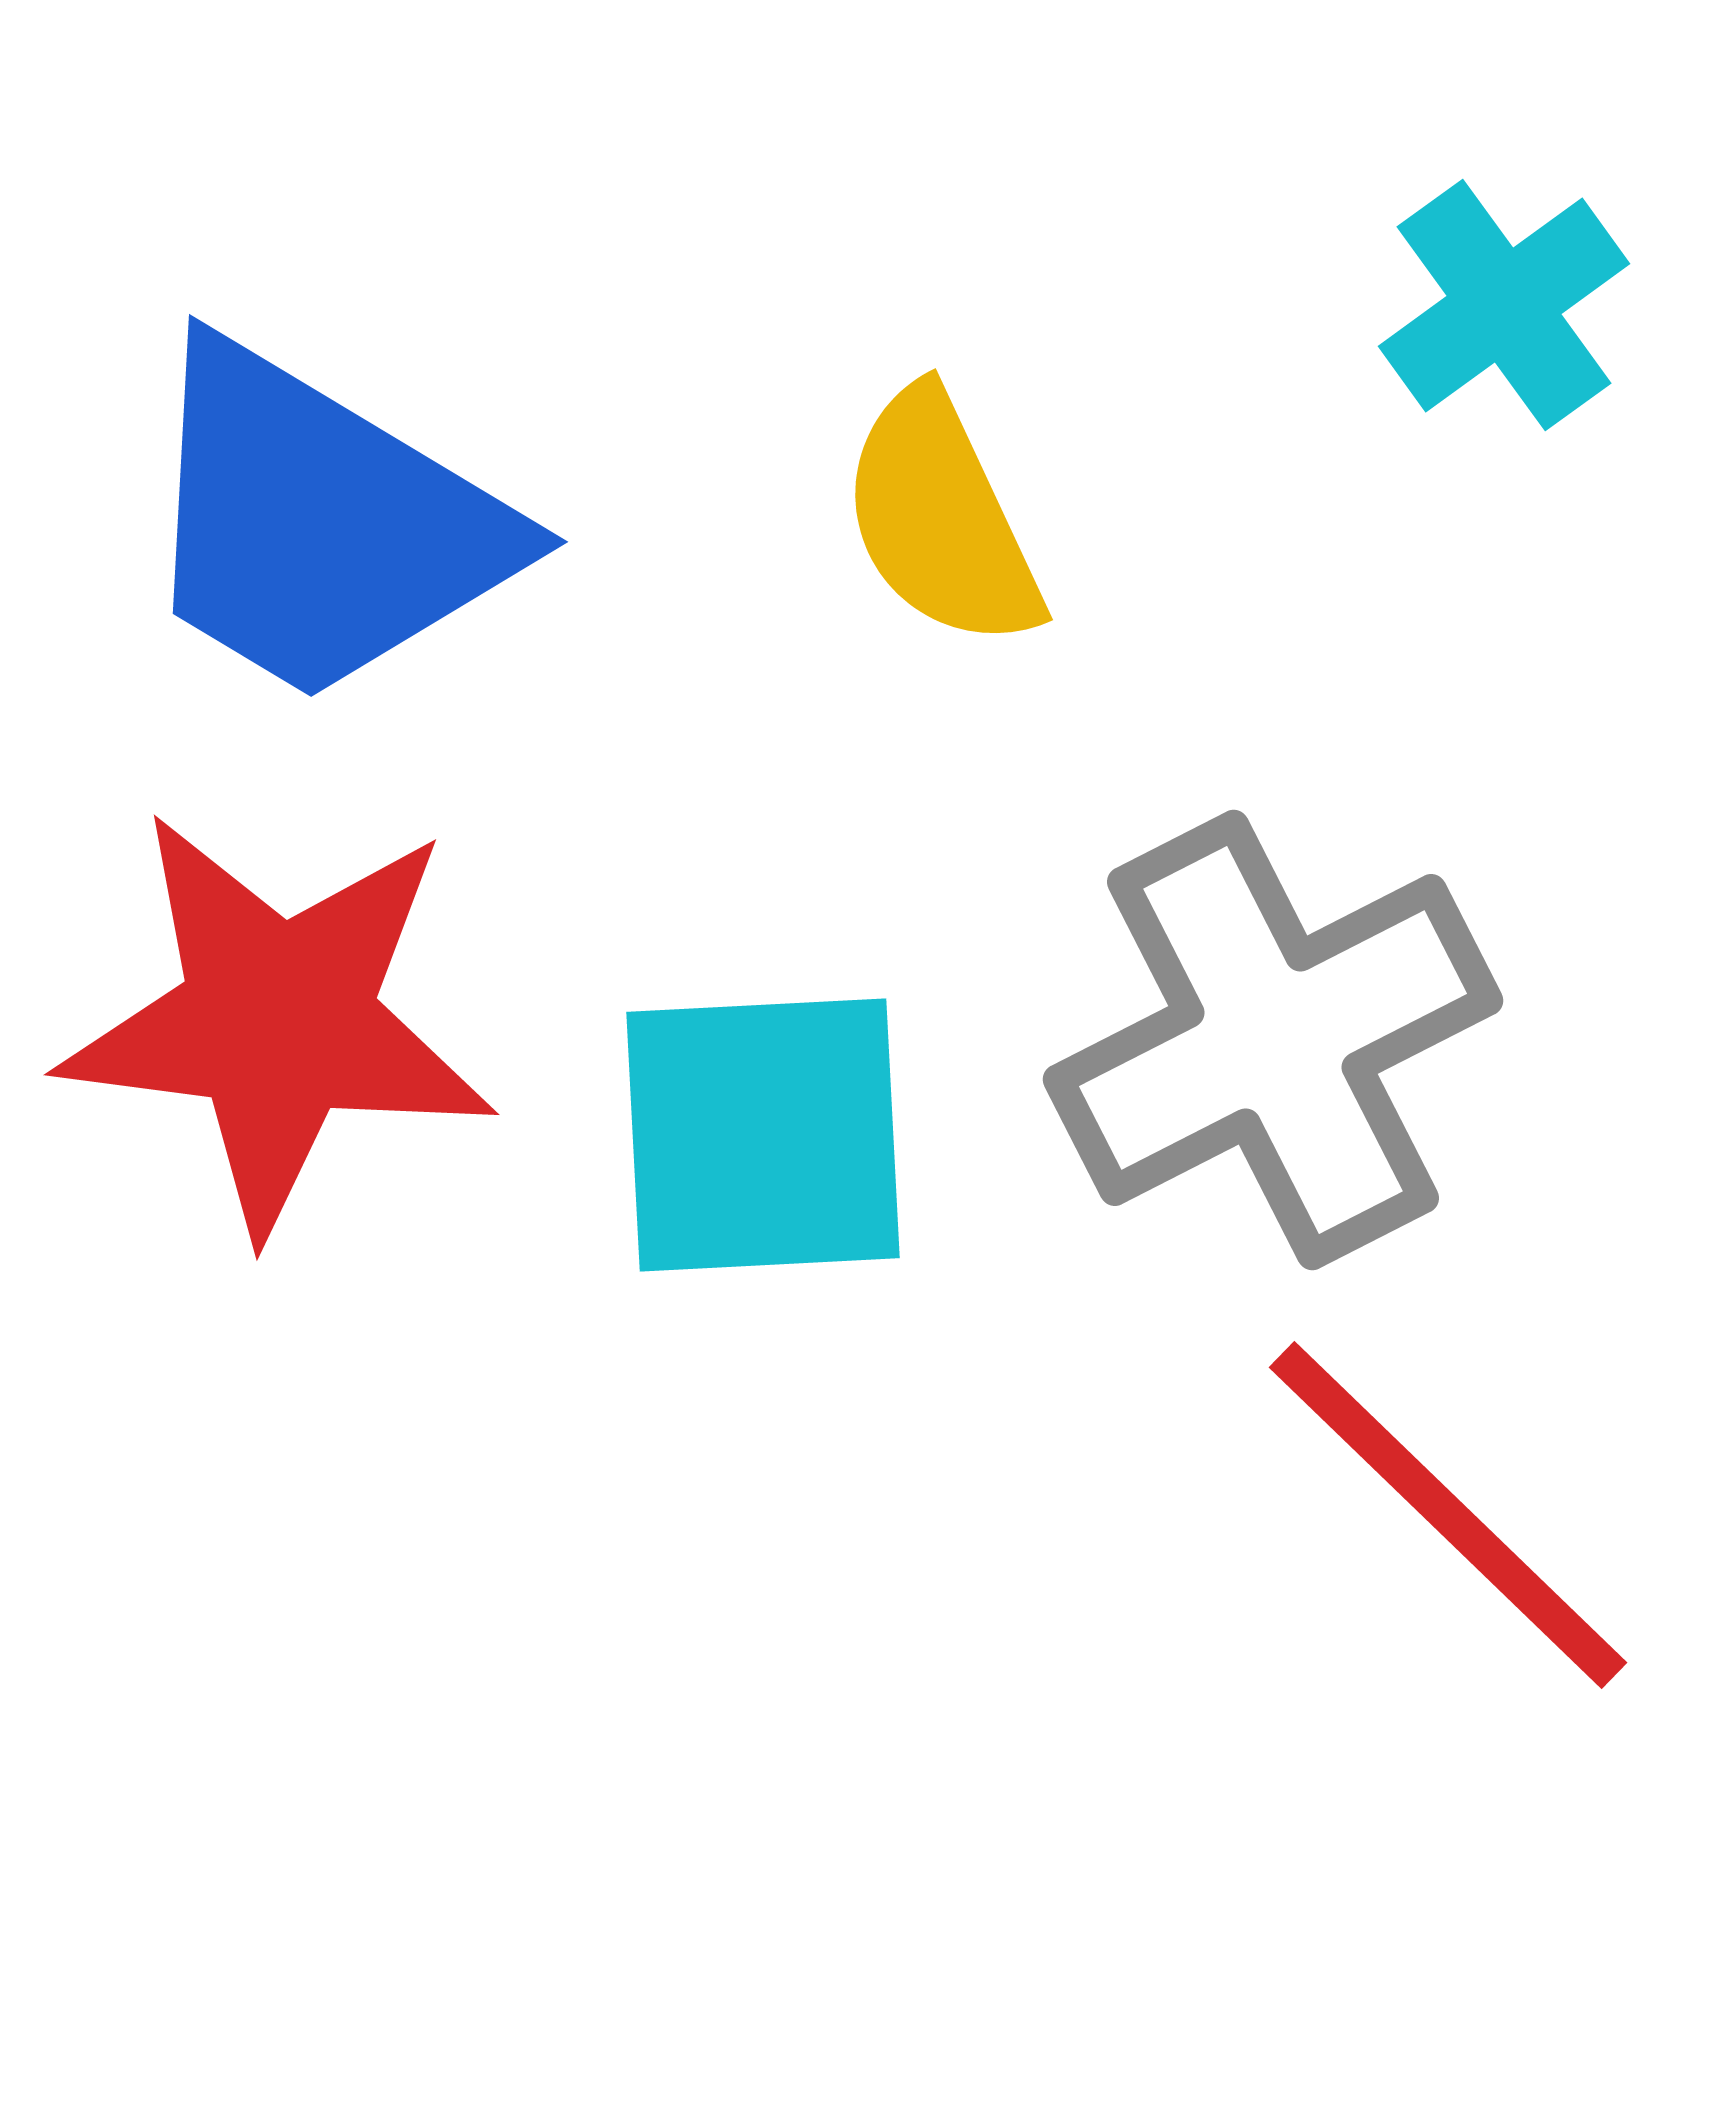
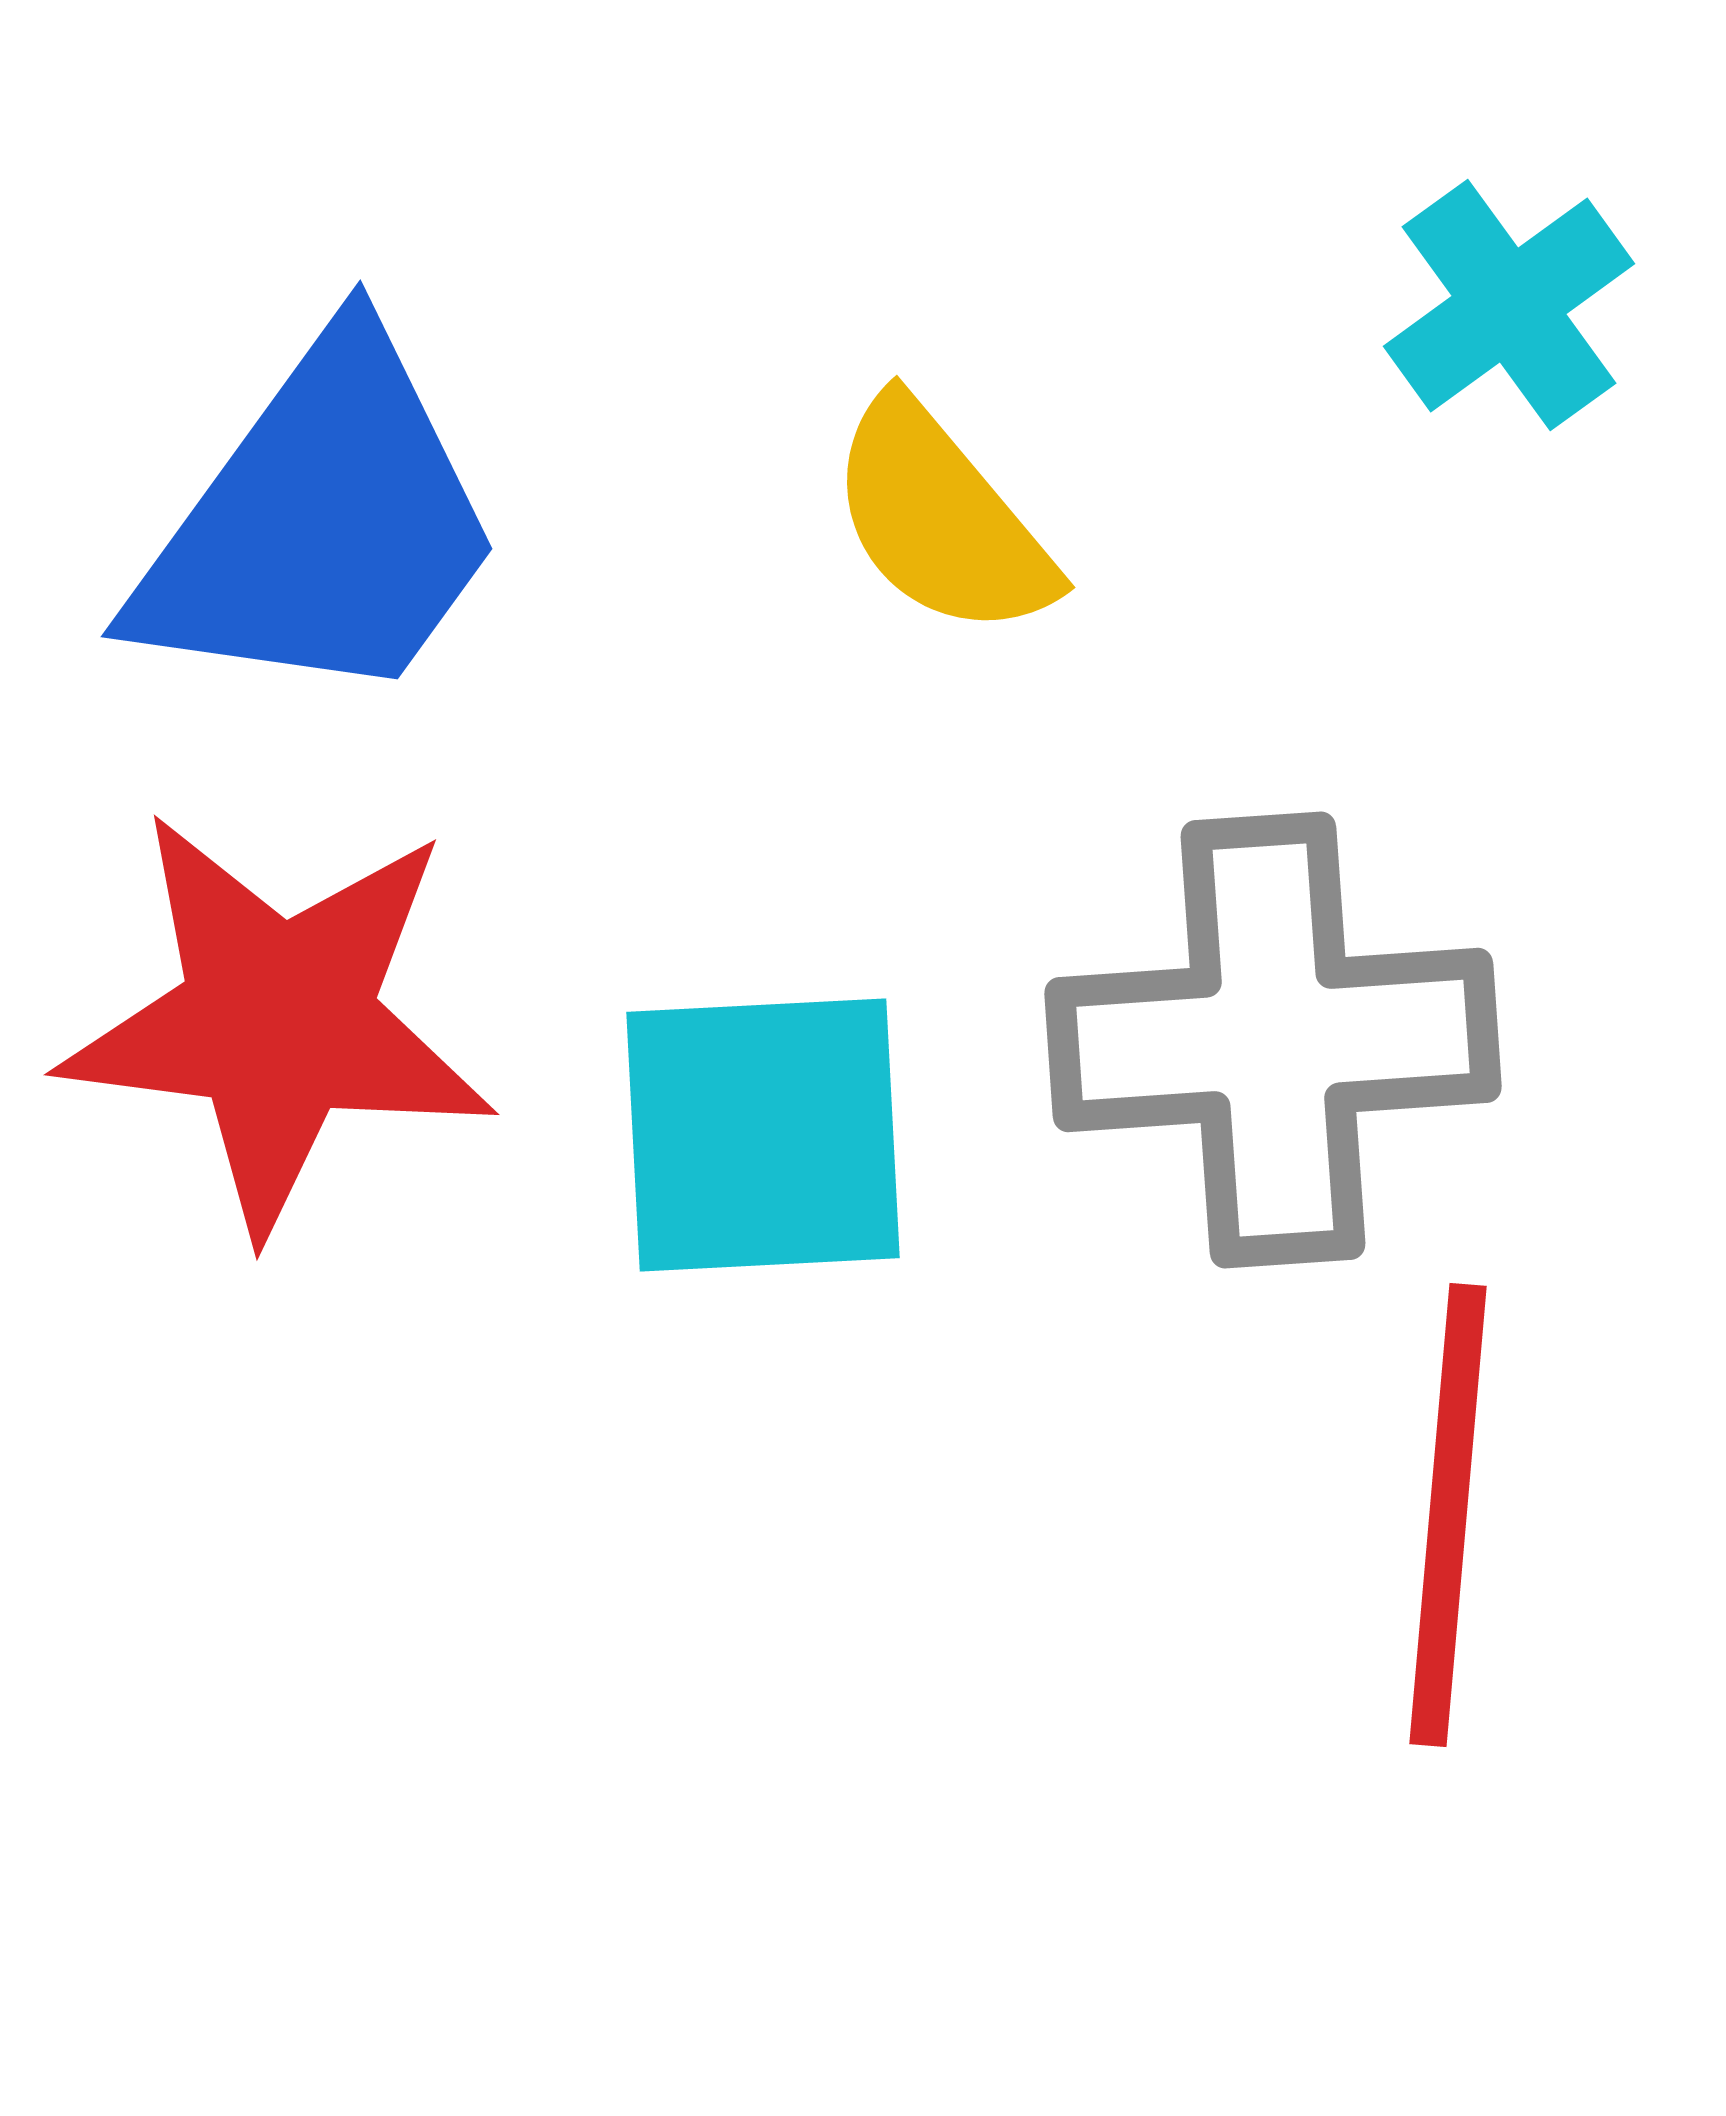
cyan cross: moved 5 px right
yellow semicircle: rotated 15 degrees counterclockwise
blue trapezoid: rotated 85 degrees counterclockwise
gray cross: rotated 23 degrees clockwise
red line: rotated 51 degrees clockwise
